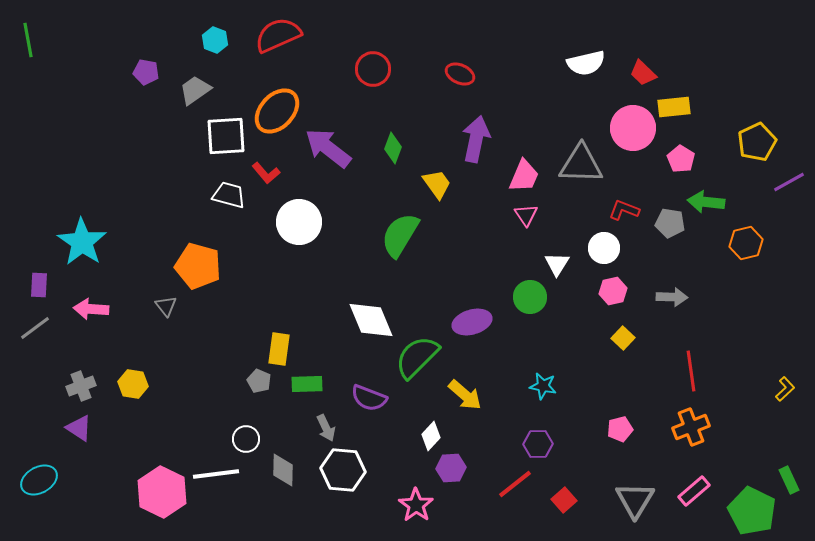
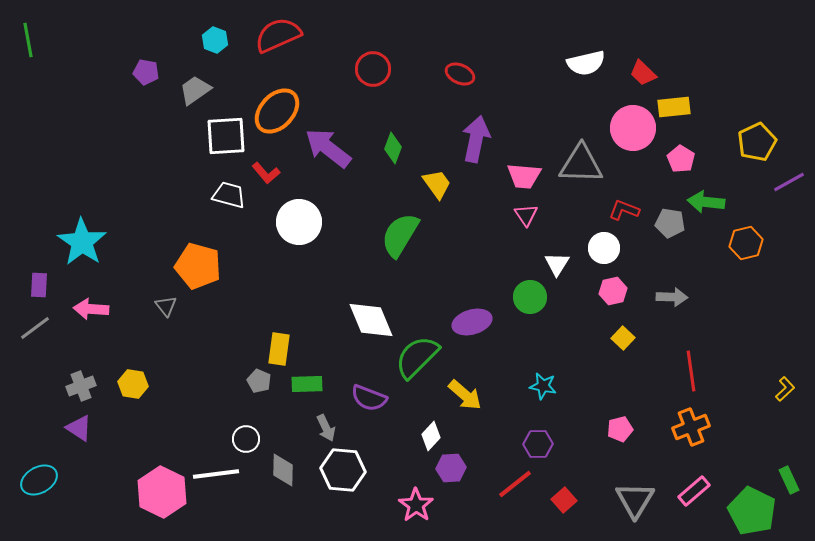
pink trapezoid at (524, 176): rotated 72 degrees clockwise
